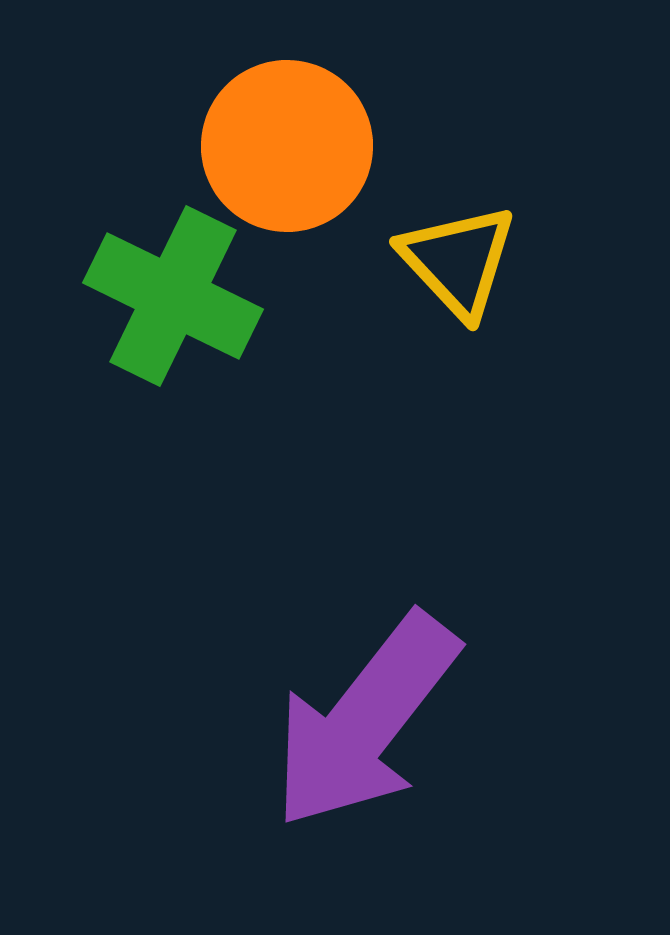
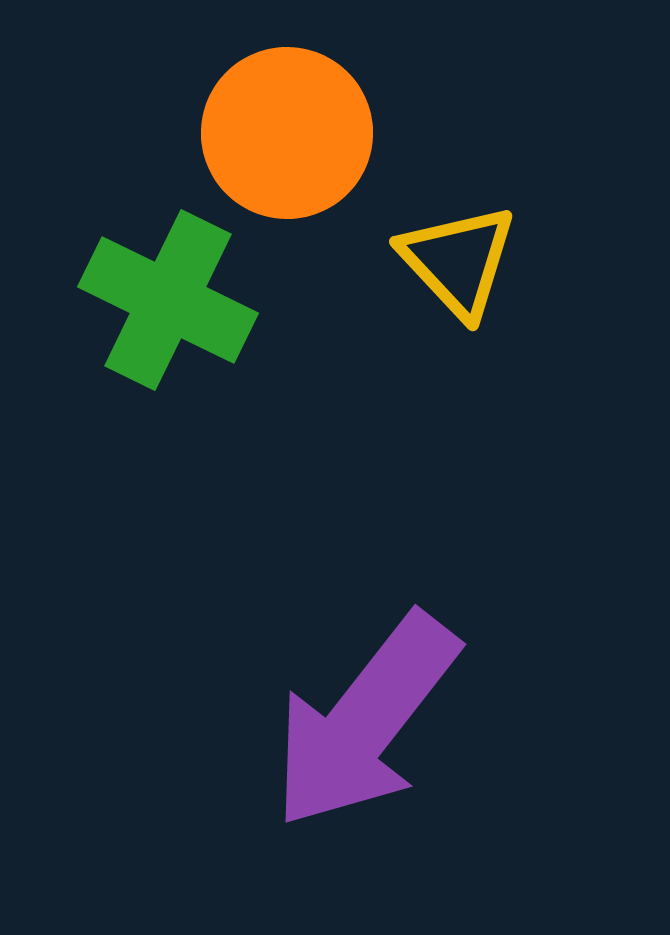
orange circle: moved 13 px up
green cross: moved 5 px left, 4 px down
